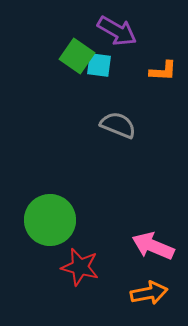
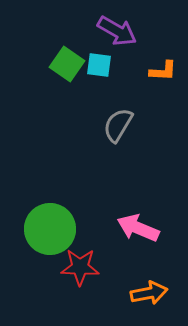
green square: moved 10 px left, 8 px down
gray semicircle: rotated 81 degrees counterclockwise
green circle: moved 9 px down
pink arrow: moved 15 px left, 18 px up
red star: rotated 12 degrees counterclockwise
